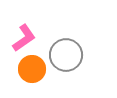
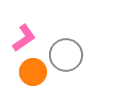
orange circle: moved 1 px right, 3 px down
